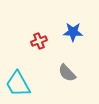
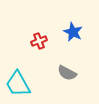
blue star: rotated 24 degrees clockwise
gray semicircle: rotated 18 degrees counterclockwise
